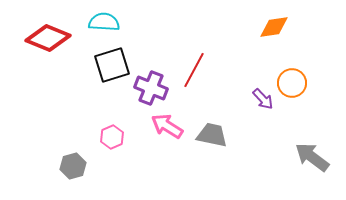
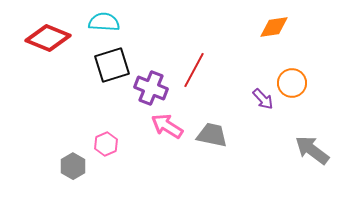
pink hexagon: moved 6 px left, 7 px down
gray arrow: moved 7 px up
gray hexagon: rotated 15 degrees counterclockwise
